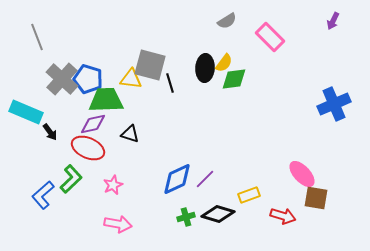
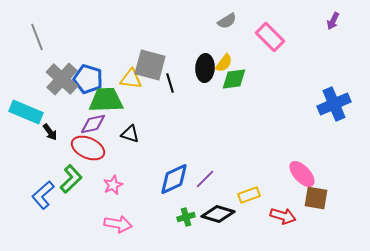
blue diamond: moved 3 px left
